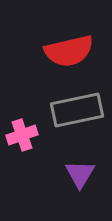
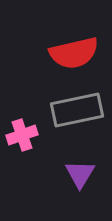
red semicircle: moved 5 px right, 2 px down
